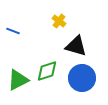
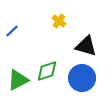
blue line: moved 1 px left; rotated 64 degrees counterclockwise
black triangle: moved 10 px right
